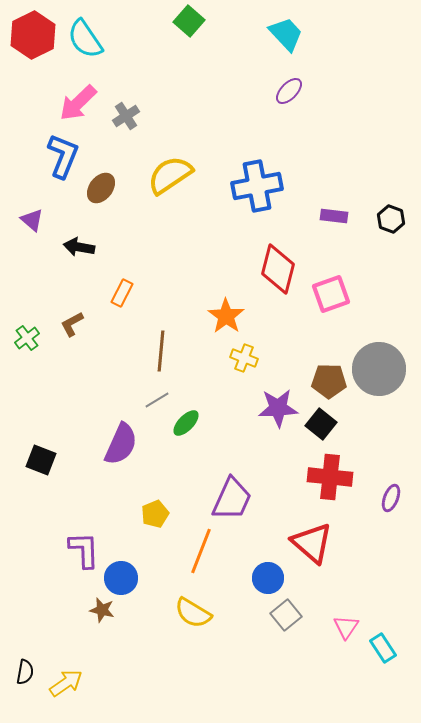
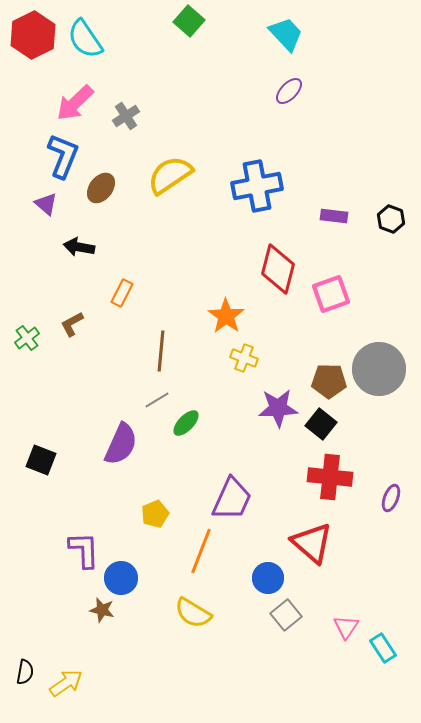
pink arrow at (78, 103): moved 3 px left
purple triangle at (32, 220): moved 14 px right, 16 px up
